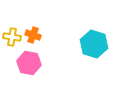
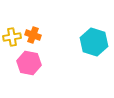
yellow cross: rotated 18 degrees counterclockwise
cyan hexagon: moved 2 px up
